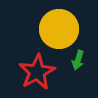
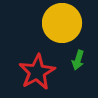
yellow circle: moved 3 px right, 6 px up
